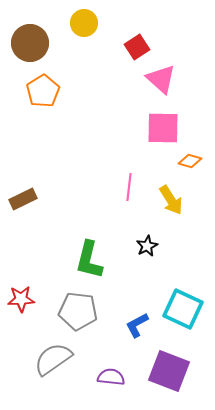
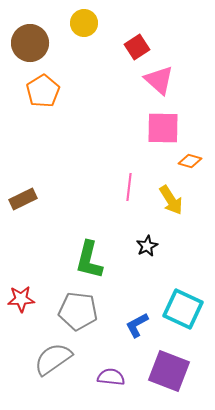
pink triangle: moved 2 px left, 1 px down
